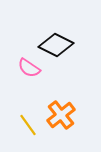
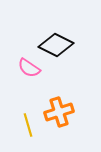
orange cross: moved 2 px left, 3 px up; rotated 20 degrees clockwise
yellow line: rotated 20 degrees clockwise
